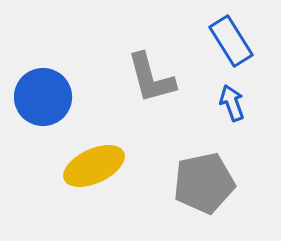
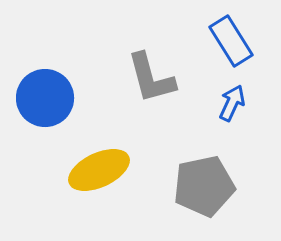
blue circle: moved 2 px right, 1 px down
blue arrow: rotated 45 degrees clockwise
yellow ellipse: moved 5 px right, 4 px down
gray pentagon: moved 3 px down
